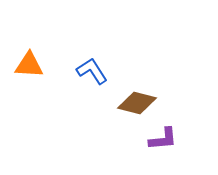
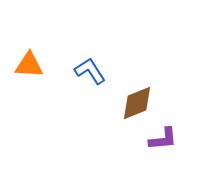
blue L-shape: moved 2 px left
brown diamond: rotated 36 degrees counterclockwise
